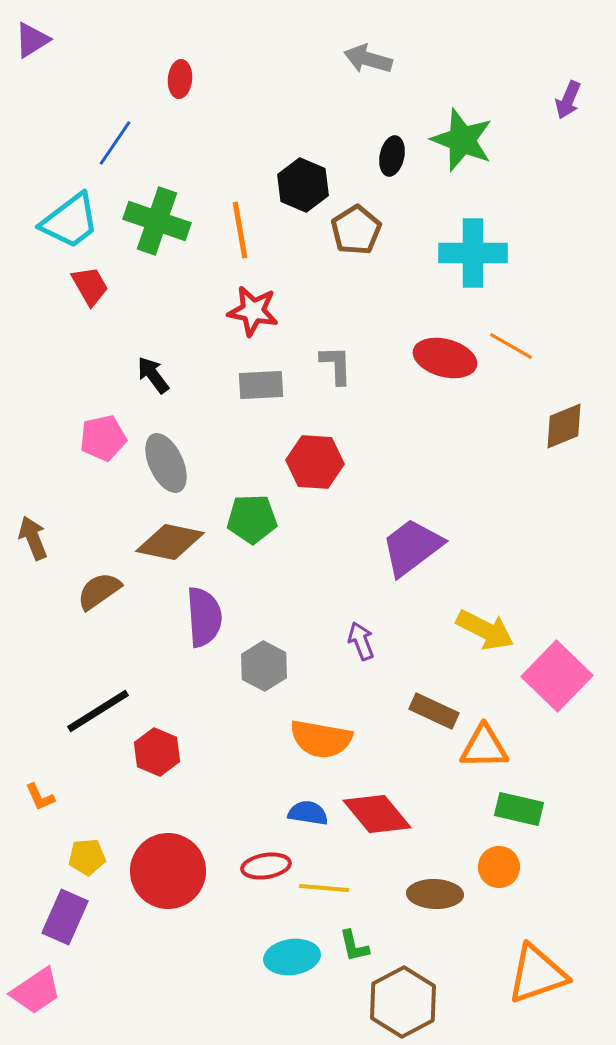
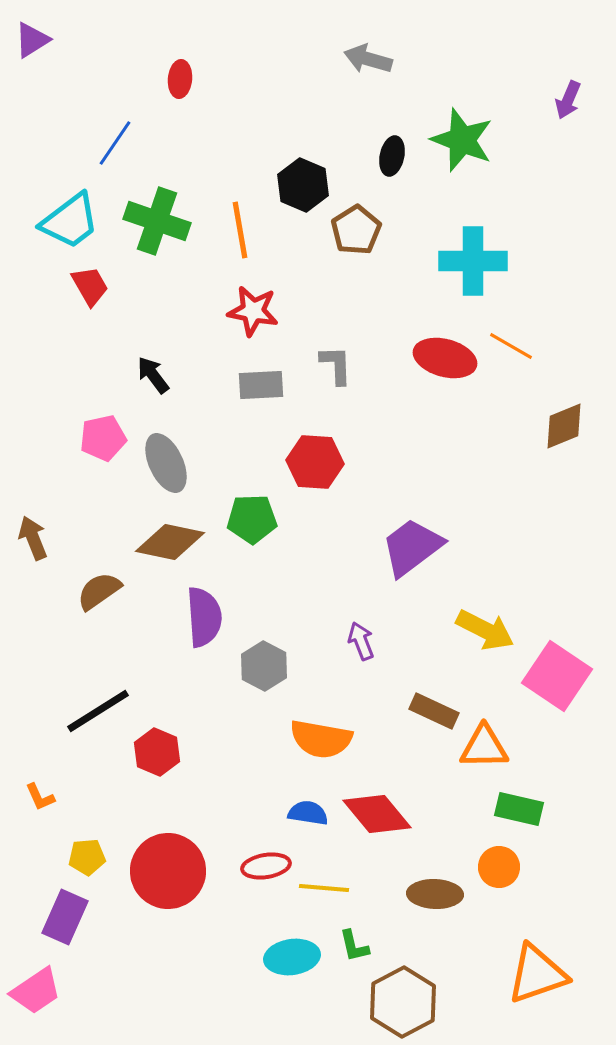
cyan cross at (473, 253): moved 8 px down
pink square at (557, 676): rotated 10 degrees counterclockwise
